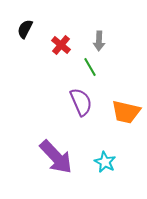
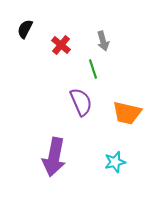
gray arrow: moved 4 px right; rotated 18 degrees counterclockwise
green line: moved 3 px right, 2 px down; rotated 12 degrees clockwise
orange trapezoid: moved 1 px right, 1 px down
purple arrow: moved 2 px left; rotated 54 degrees clockwise
cyan star: moved 10 px right; rotated 30 degrees clockwise
